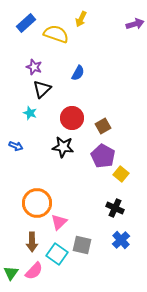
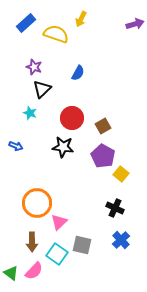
green triangle: rotated 28 degrees counterclockwise
